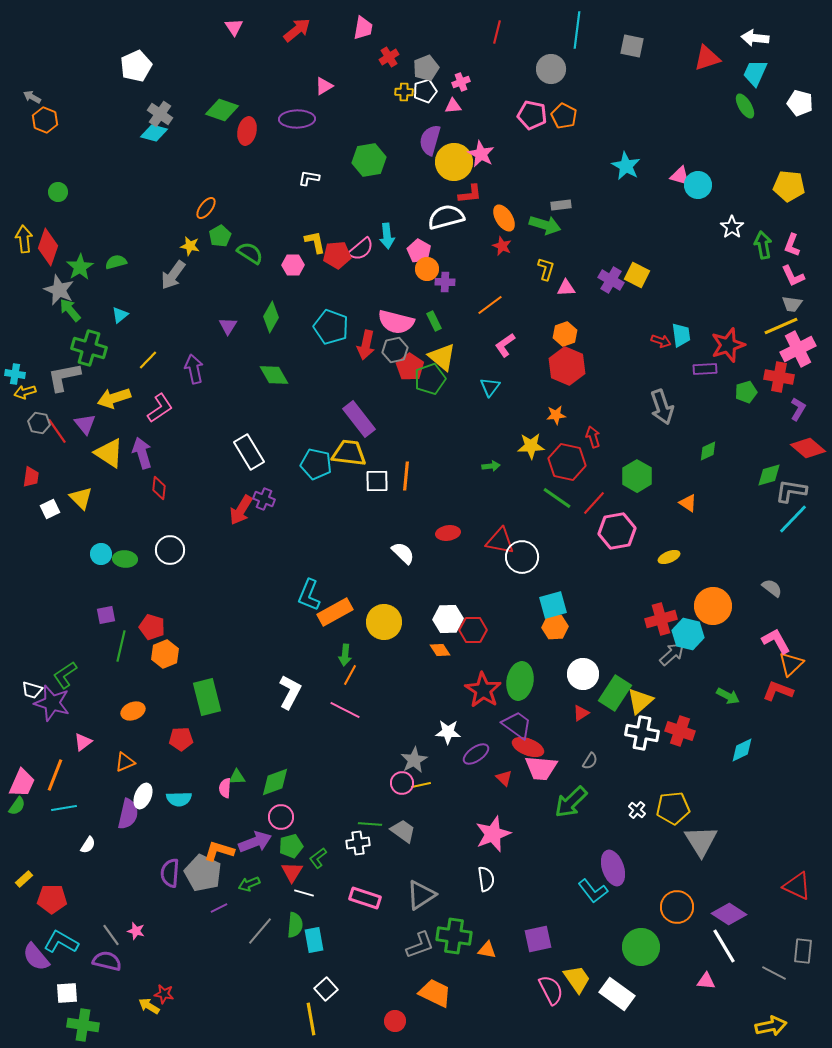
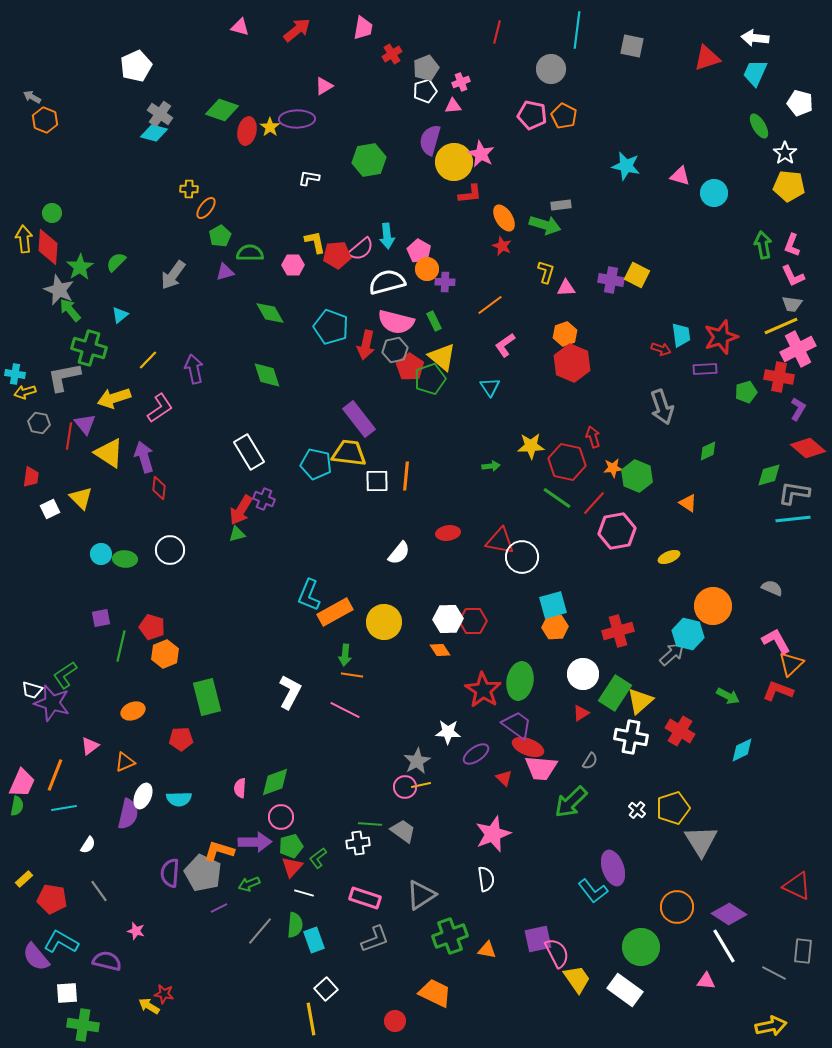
pink triangle at (234, 27): moved 6 px right; rotated 42 degrees counterclockwise
red cross at (389, 57): moved 3 px right, 3 px up
yellow cross at (404, 92): moved 215 px left, 97 px down
green ellipse at (745, 106): moved 14 px right, 20 px down
cyan star at (626, 166): rotated 16 degrees counterclockwise
cyan circle at (698, 185): moved 16 px right, 8 px down
green circle at (58, 192): moved 6 px left, 21 px down
white semicircle at (446, 217): moved 59 px left, 65 px down
white star at (732, 227): moved 53 px right, 74 px up
yellow star at (190, 246): moved 80 px right, 119 px up; rotated 24 degrees clockwise
red diamond at (48, 247): rotated 15 degrees counterclockwise
green semicircle at (250, 253): rotated 32 degrees counterclockwise
green semicircle at (116, 262): rotated 30 degrees counterclockwise
yellow L-shape at (546, 269): moved 3 px down
purple cross at (611, 280): rotated 20 degrees counterclockwise
green diamond at (271, 317): moved 1 px left, 4 px up; rotated 60 degrees counterclockwise
purple triangle at (228, 326): moved 3 px left, 54 px up; rotated 42 degrees clockwise
red arrow at (661, 341): moved 8 px down
red star at (728, 345): moved 7 px left, 8 px up
red hexagon at (567, 366): moved 5 px right, 3 px up
green diamond at (274, 375): moved 7 px left; rotated 12 degrees clockwise
cyan triangle at (490, 387): rotated 10 degrees counterclockwise
orange star at (556, 415): moved 57 px right, 53 px down
red line at (57, 431): moved 12 px right, 5 px down; rotated 44 degrees clockwise
purple arrow at (142, 453): moved 2 px right, 4 px down
green hexagon at (637, 476): rotated 8 degrees counterclockwise
gray L-shape at (791, 491): moved 3 px right, 2 px down
cyan line at (793, 519): rotated 40 degrees clockwise
white semicircle at (403, 553): moved 4 px left; rotated 85 degrees clockwise
gray semicircle at (772, 588): rotated 15 degrees counterclockwise
purple square at (106, 615): moved 5 px left, 3 px down
red cross at (661, 619): moved 43 px left, 12 px down
red hexagon at (473, 630): moved 9 px up
orange line at (350, 675): moved 2 px right; rotated 70 degrees clockwise
red cross at (680, 731): rotated 12 degrees clockwise
white cross at (642, 733): moved 11 px left, 4 px down
pink triangle at (83, 742): moved 7 px right, 4 px down
gray star at (414, 760): moved 3 px right, 1 px down
green triangle at (237, 777): moved 243 px up; rotated 12 degrees counterclockwise
pink circle at (402, 783): moved 3 px right, 4 px down
pink semicircle at (225, 788): moved 15 px right
green semicircle at (17, 806): rotated 24 degrees counterclockwise
yellow pentagon at (673, 808): rotated 12 degrees counterclockwise
purple arrow at (255, 842): rotated 20 degrees clockwise
red triangle at (292, 872): moved 5 px up; rotated 10 degrees clockwise
red pentagon at (52, 899): rotated 8 degrees clockwise
gray line at (111, 935): moved 12 px left, 44 px up
green cross at (454, 936): moved 4 px left; rotated 28 degrees counterclockwise
cyan rectangle at (314, 940): rotated 10 degrees counterclockwise
gray L-shape at (420, 945): moved 45 px left, 6 px up
pink semicircle at (551, 990): moved 6 px right, 37 px up
white rectangle at (617, 994): moved 8 px right, 4 px up
